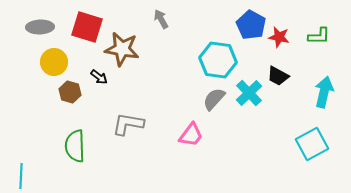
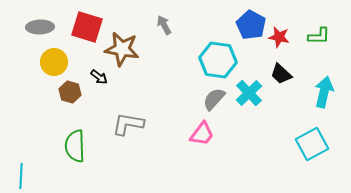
gray arrow: moved 3 px right, 6 px down
black trapezoid: moved 3 px right, 2 px up; rotated 15 degrees clockwise
pink trapezoid: moved 11 px right, 1 px up
